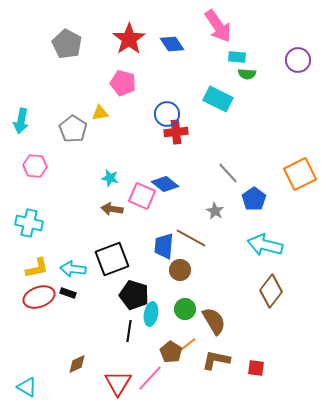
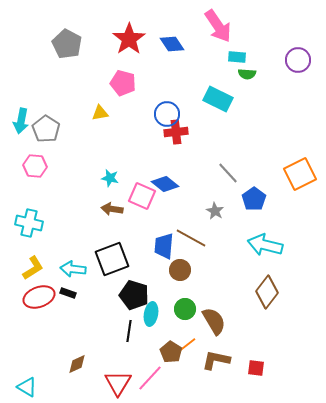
gray pentagon at (73, 129): moved 27 px left
yellow L-shape at (37, 268): moved 4 px left; rotated 20 degrees counterclockwise
brown diamond at (271, 291): moved 4 px left, 1 px down
